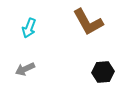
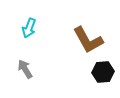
brown L-shape: moved 18 px down
gray arrow: rotated 84 degrees clockwise
